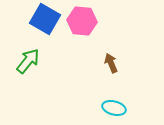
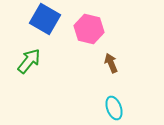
pink hexagon: moved 7 px right, 8 px down; rotated 8 degrees clockwise
green arrow: moved 1 px right
cyan ellipse: rotated 55 degrees clockwise
